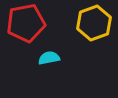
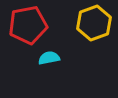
red pentagon: moved 2 px right, 2 px down
